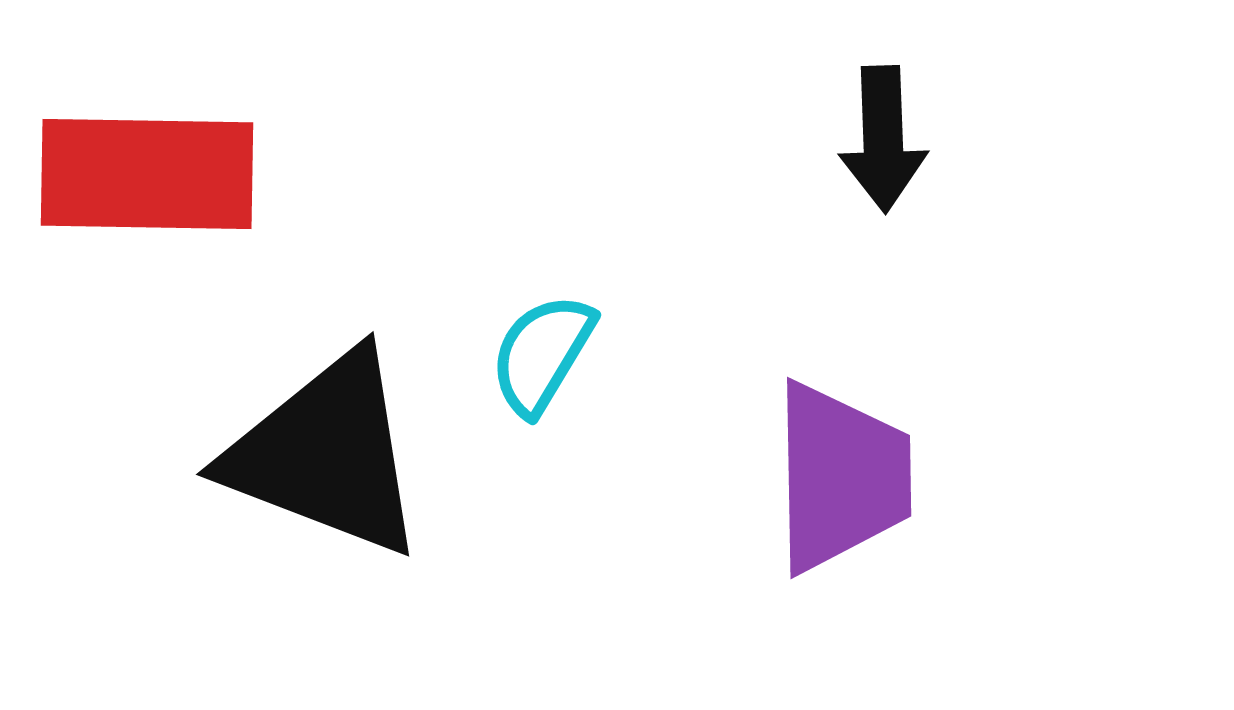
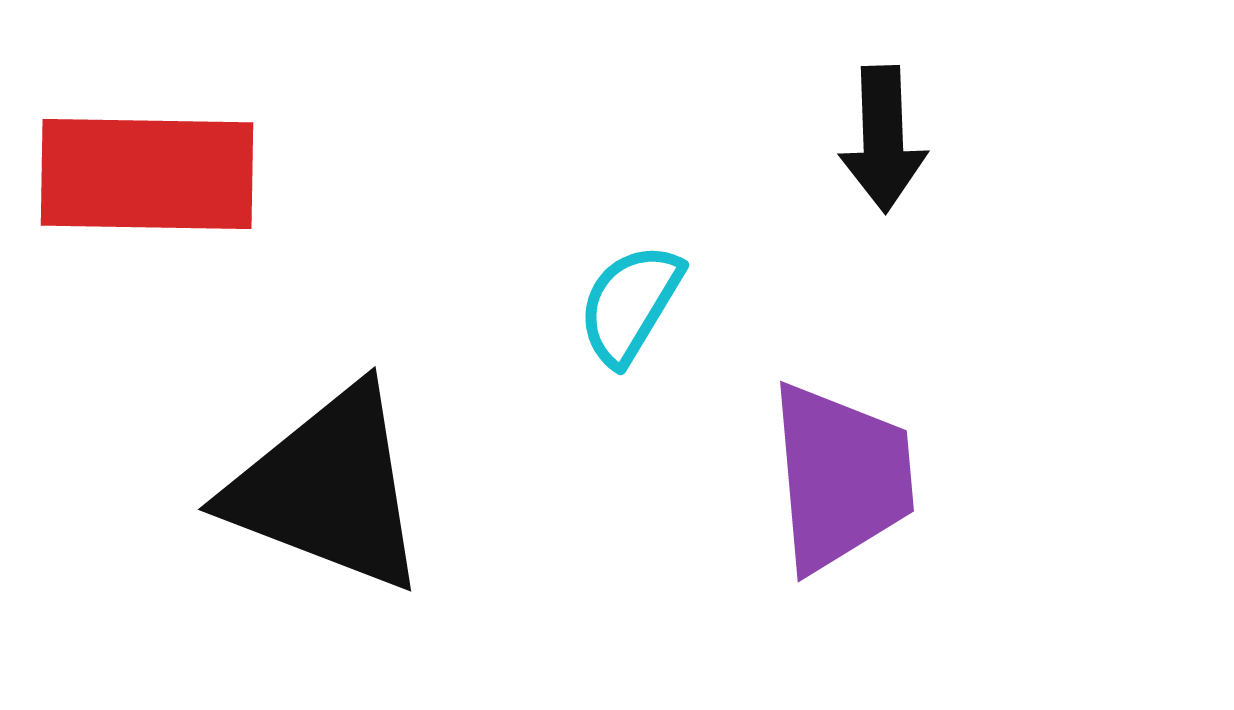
cyan semicircle: moved 88 px right, 50 px up
black triangle: moved 2 px right, 35 px down
purple trapezoid: rotated 4 degrees counterclockwise
